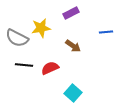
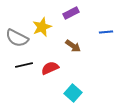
yellow star: moved 1 px right, 1 px up; rotated 12 degrees counterclockwise
black line: rotated 18 degrees counterclockwise
